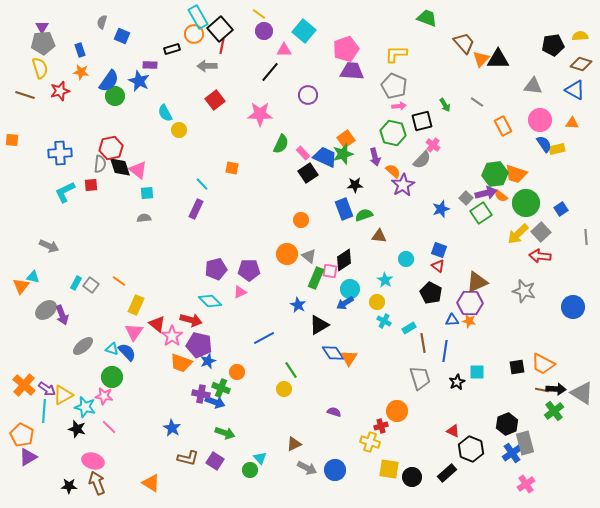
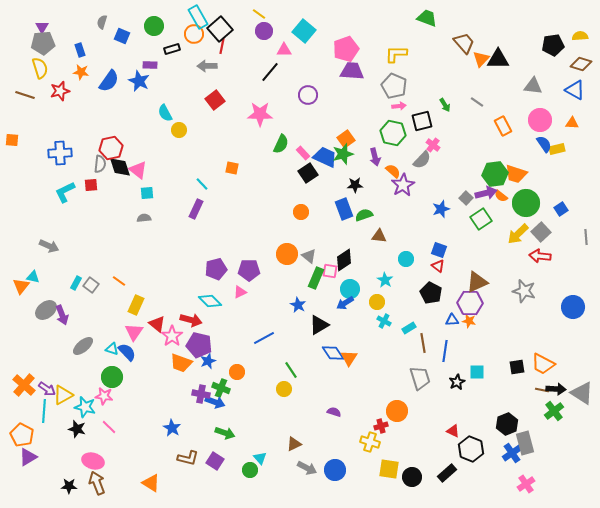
green circle at (115, 96): moved 39 px right, 70 px up
green square at (481, 213): moved 6 px down
orange circle at (301, 220): moved 8 px up
